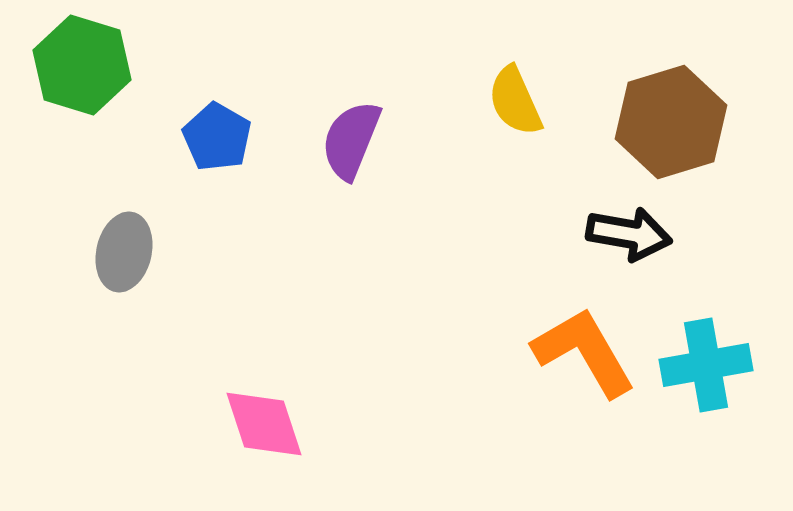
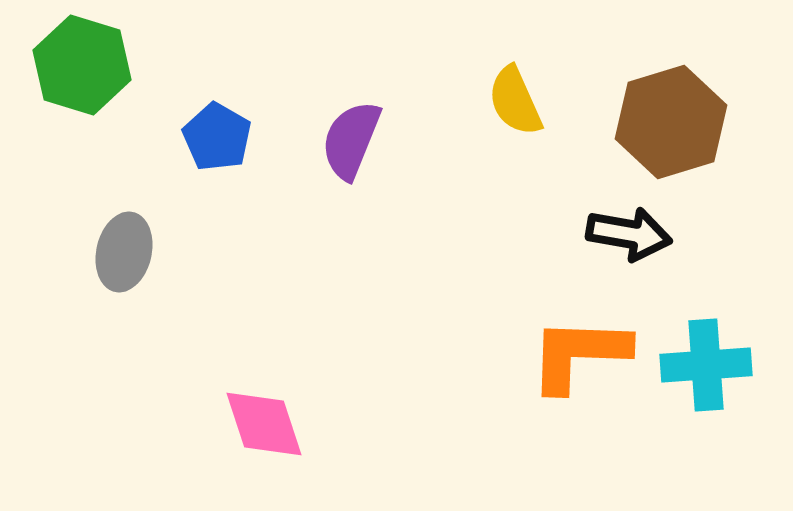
orange L-shape: moved 5 px left, 2 px down; rotated 58 degrees counterclockwise
cyan cross: rotated 6 degrees clockwise
